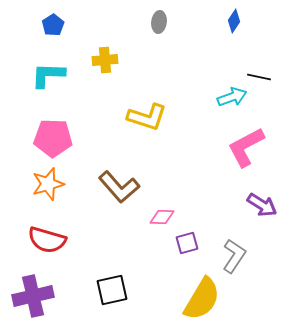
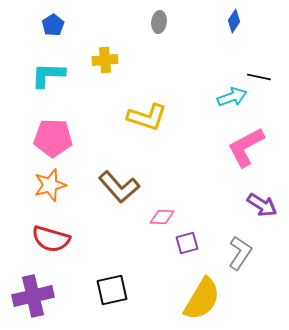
orange star: moved 2 px right, 1 px down
red semicircle: moved 4 px right, 1 px up
gray L-shape: moved 6 px right, 3 px up
